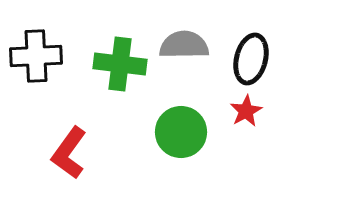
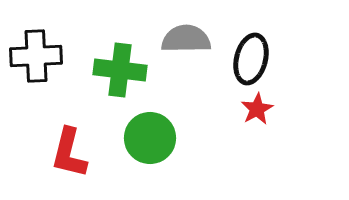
gray semicircle: moved 2 px right, 6 px up
green cross: moved 6 px down
red star: moved 11 px right, 2 px up
green circle: moved 31 px left, 6 px down
red L-shape: rotated 22 degrees counterclockwise
